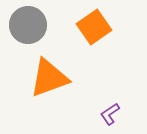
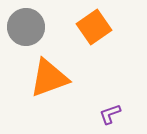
gray circle: moved 2 px left, 2 px down
purple L-shape: rotated 15 degrees clockwise
